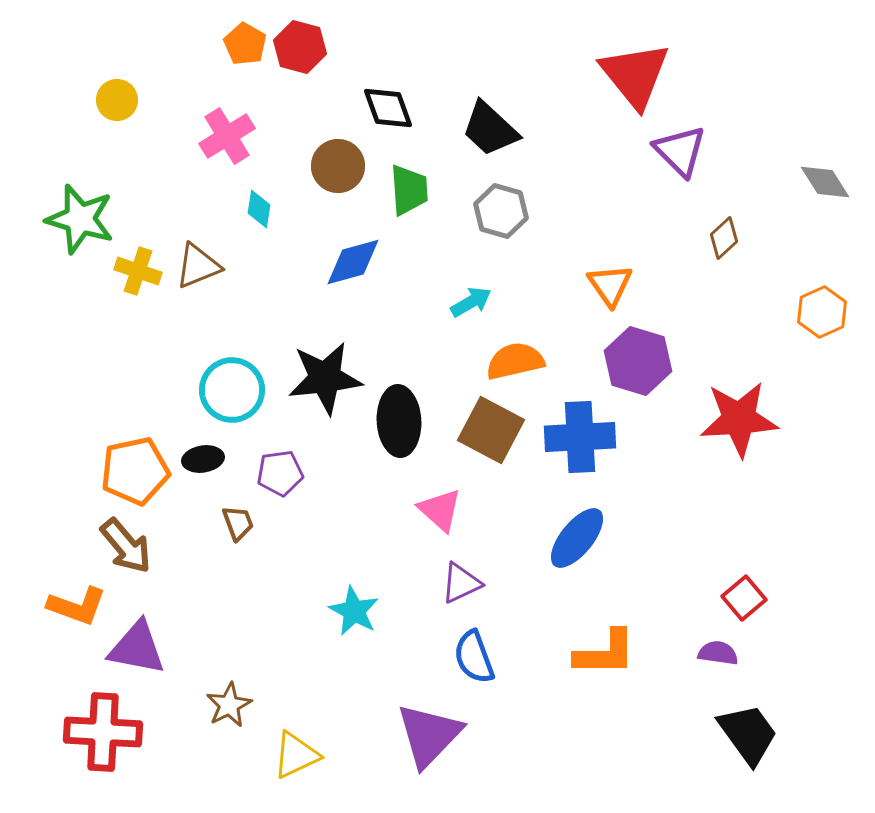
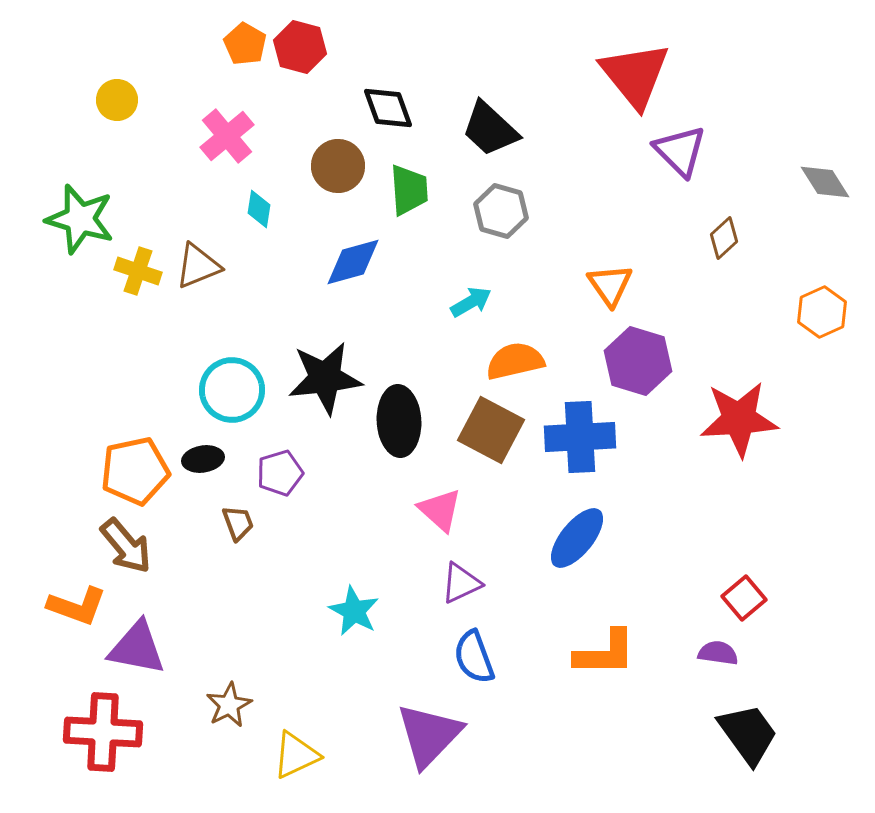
pink cross at (227, 136): rotated 8 degrees counterclockwise
purple pentagon at (280, 473): rotated 9 degrees counterclockwise
